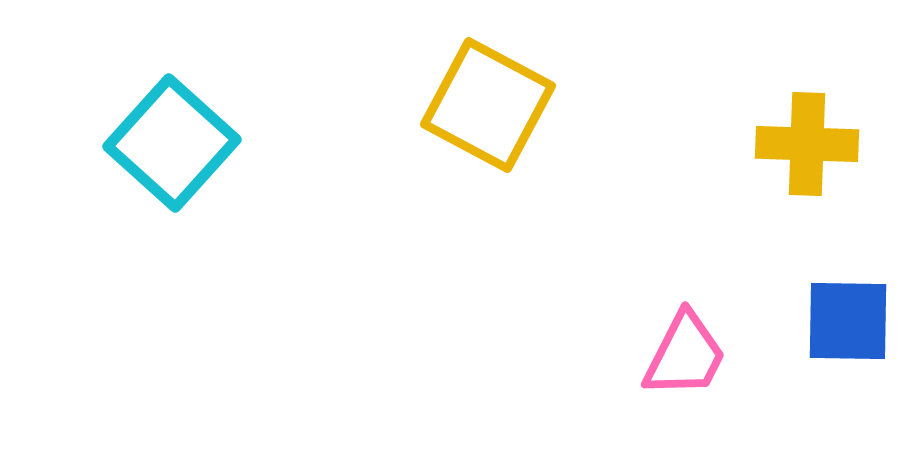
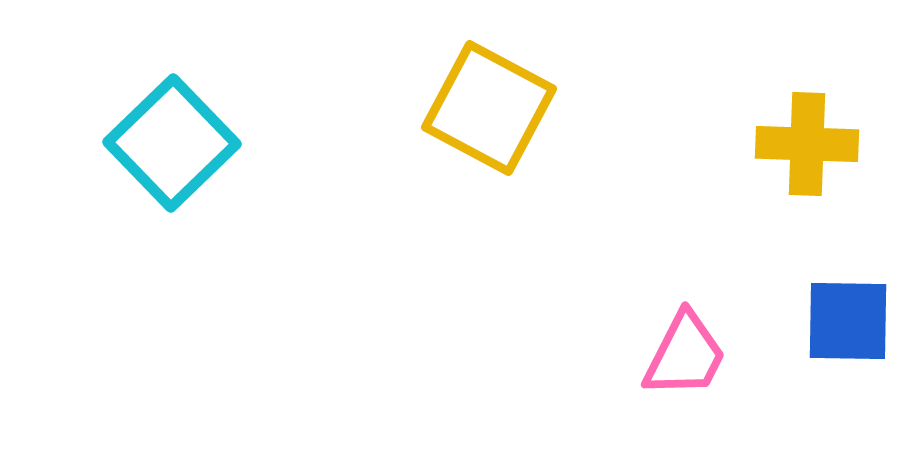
yellow square: moved 1 px right, 3 px down
cyan square: rotated 4 degrees clockwise
